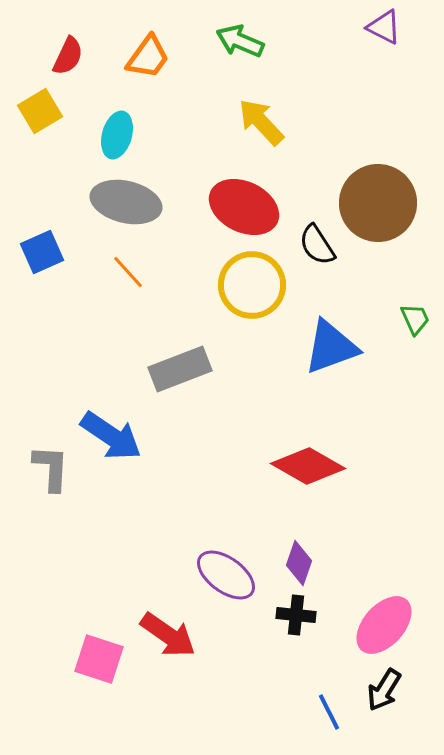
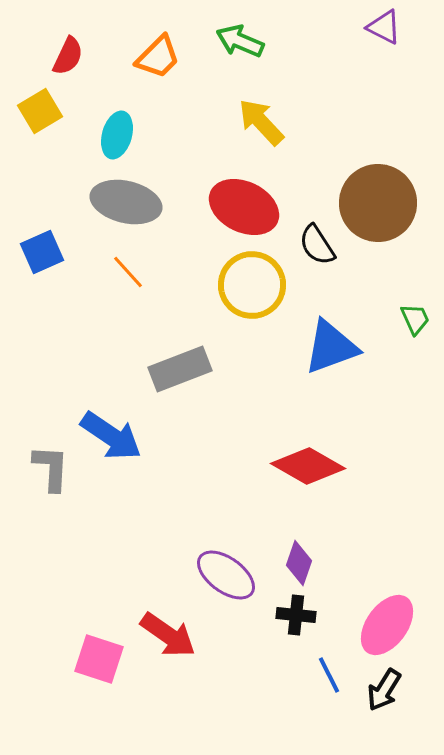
orange trapezoid: moved 10 px right; rotated 9 degrees clockwise
pink ellipse: moved 3 px right; rotated 6 degrees counterclockwise
blue line: moved 37 px up
